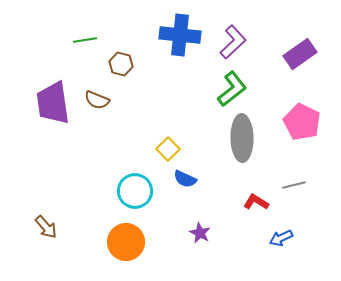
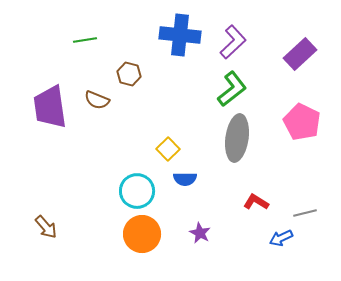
purple rectangle: rotated 8 degrees counterclockwise
brown hexagon: moved 8 px right, 10 px down
purple trapezoid: moved 3 px left, 4 px down
gray ellipse: moved 5 px left; rotated 9 degrees clockwise
blue semicircle: rotated 25 degrees counterclockwise
gray line: moved 11 px right, 28 px down
cyan circle: moved 2 px right
orange circle: moved 16 px right, 8 px up
